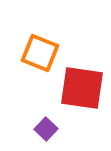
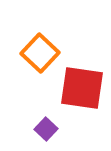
orange square: rotated 21 degrees clockwise
